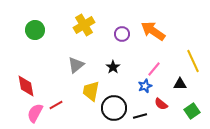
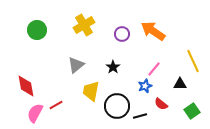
green circle: moved 2 px right
black circle: moved 3 px right, 2 px up
